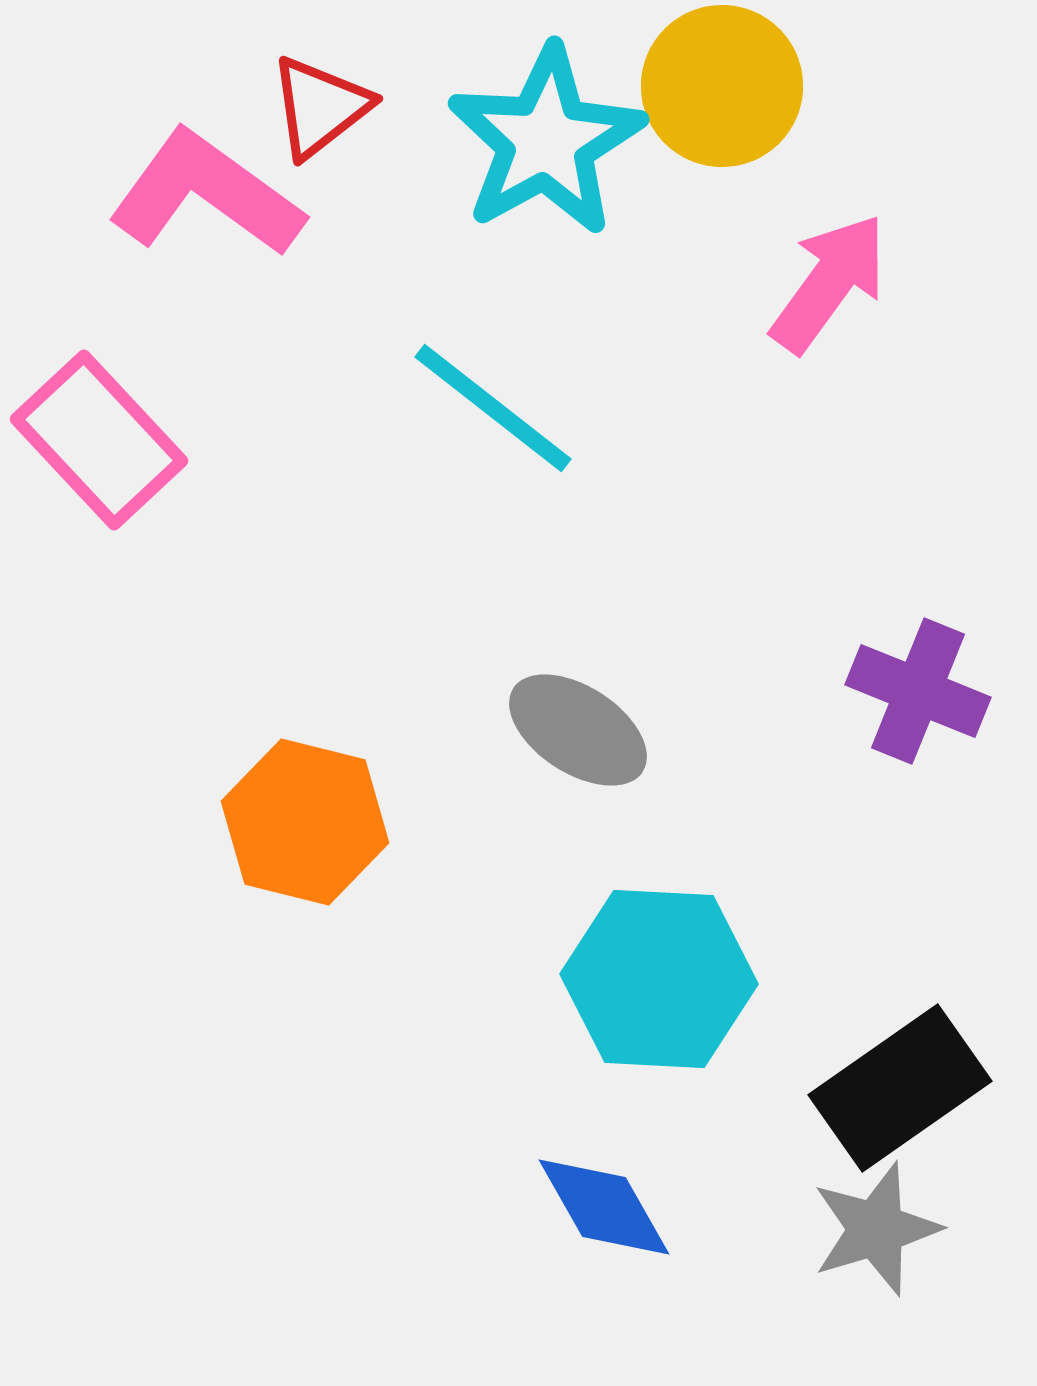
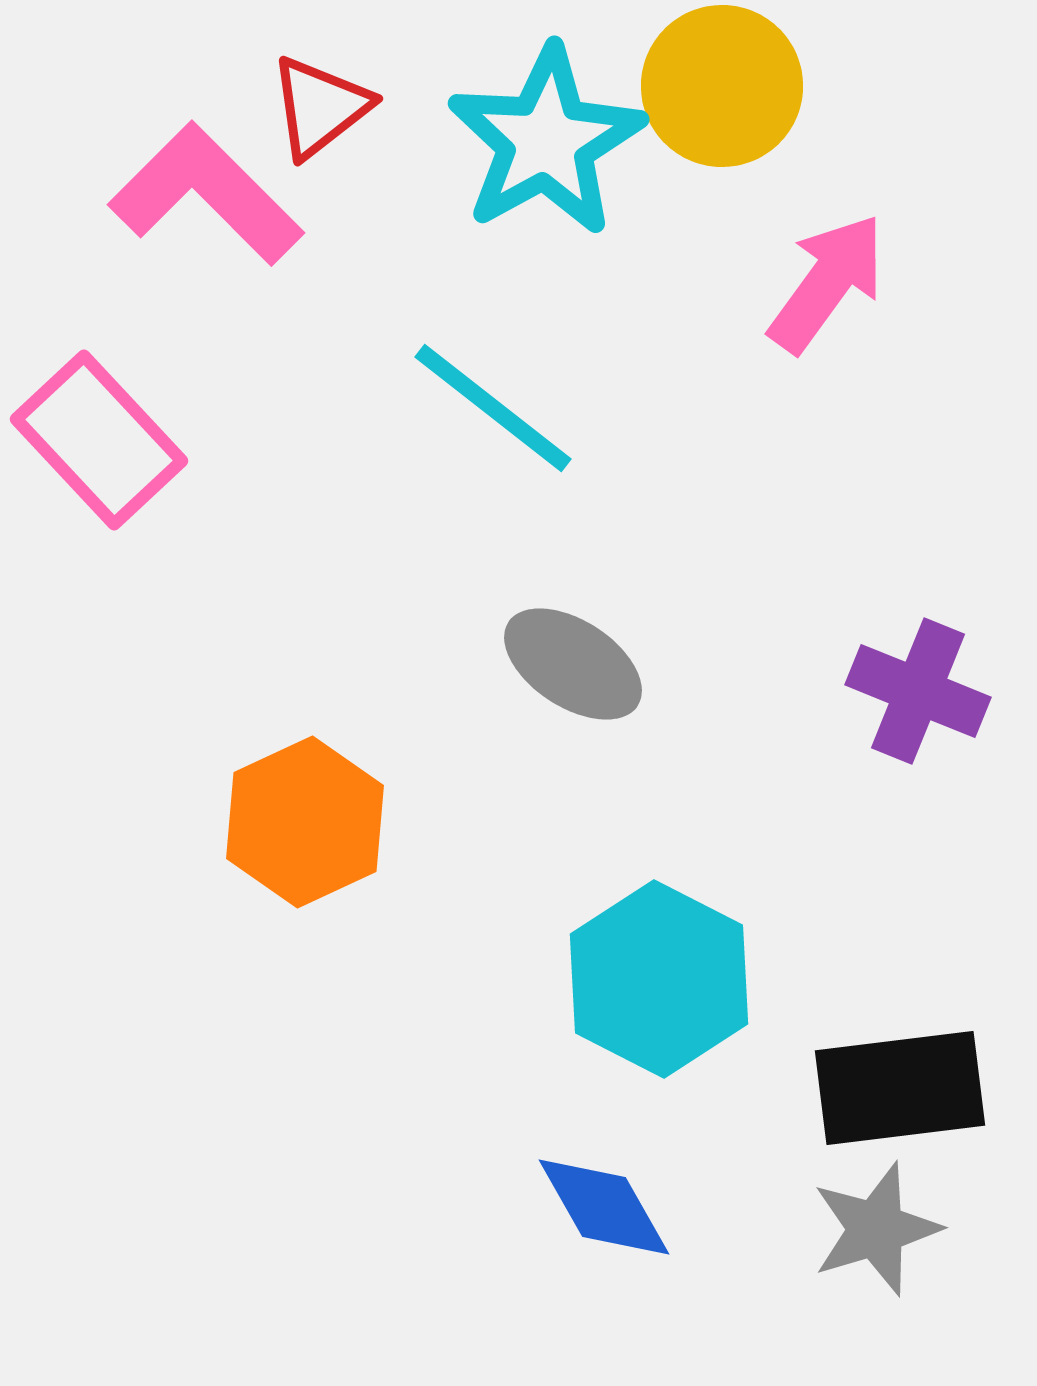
pink L-shape: rotated 9 degrees clockwise
pink arrow: moved 2 px left
gray ellipse: moved 5 px left, 66 px up
orange hexagon: rotated 21 degrees clockwise
cyan hexagon: rotated 24 degrees clockwise
black rectangle: rotated 28 degrees clockwise
